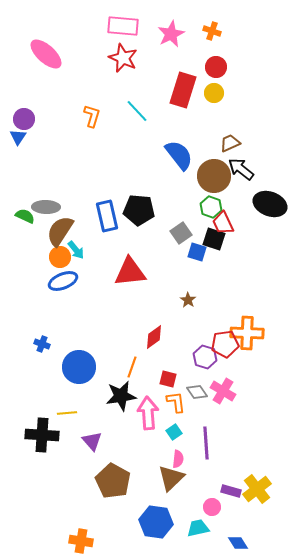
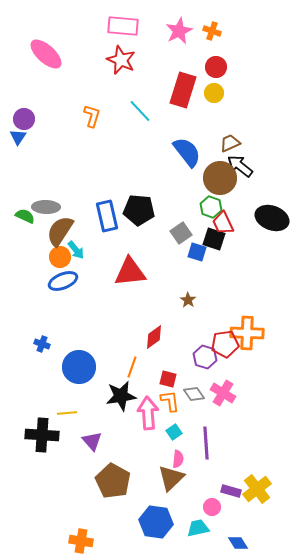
pink star at (171, 34): moved 8 px right, 3 px up
red star at (123, 58): moved 2 px left, 2 px down
cyan line at (137, 111): moved 3 px right
blue semicircle at (179, 155): moved 8 px right, 3 px up
black arrow at (241, 169): moved 1 px left, 3 px up
brown circle at (214, 176): moved 6 px right, 2 px down
black ellipse at (270, 204): moved 2 px right, 14 px down
pink cross at (223, 391): moved 2 px down
gray diamond at (197, 392): moved 3 px left, 2 px down
orange L-shape at (176, 402): moved 6 px left, 1 px up
